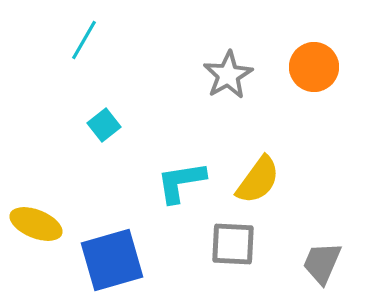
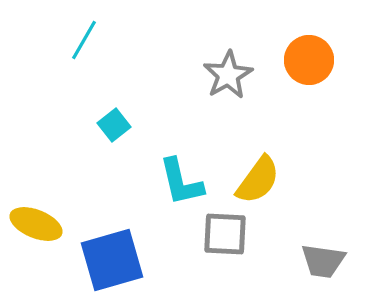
orange circle: moved 5 px left, 7 px up
cyan square: moved 10 px right
cyan L-shape: rotated 94 degrees counterclockwise
gray square: moved 8 px left, 10 px up
gray trapezoid: moved 1 px right, 2 px up; rotated 105 degrees counterclockwise
